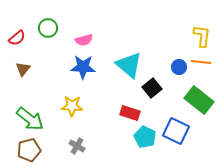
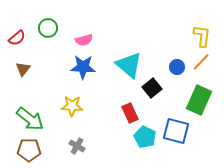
orange line: rotated 54 degrees counterclockwise
blue circle: moved 2 px left
green rectangle: rotated 76 degrees clockwise
red rectangle: rotated 48 degrees clockwise
blue square: rotated 12 degrees counterclockwise
brown pentagon: rotated 15 degrees clockwise
